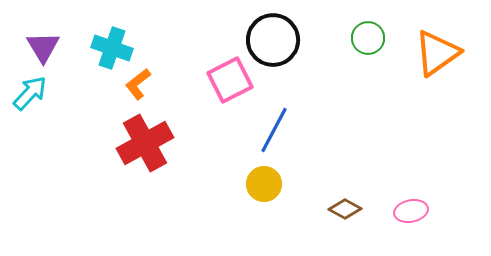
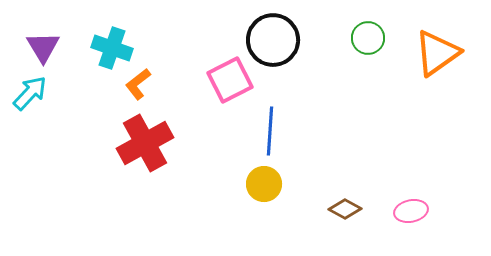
blue line: moved 4 px left, 1 px down; rotated 24 degrees counterclockwise
